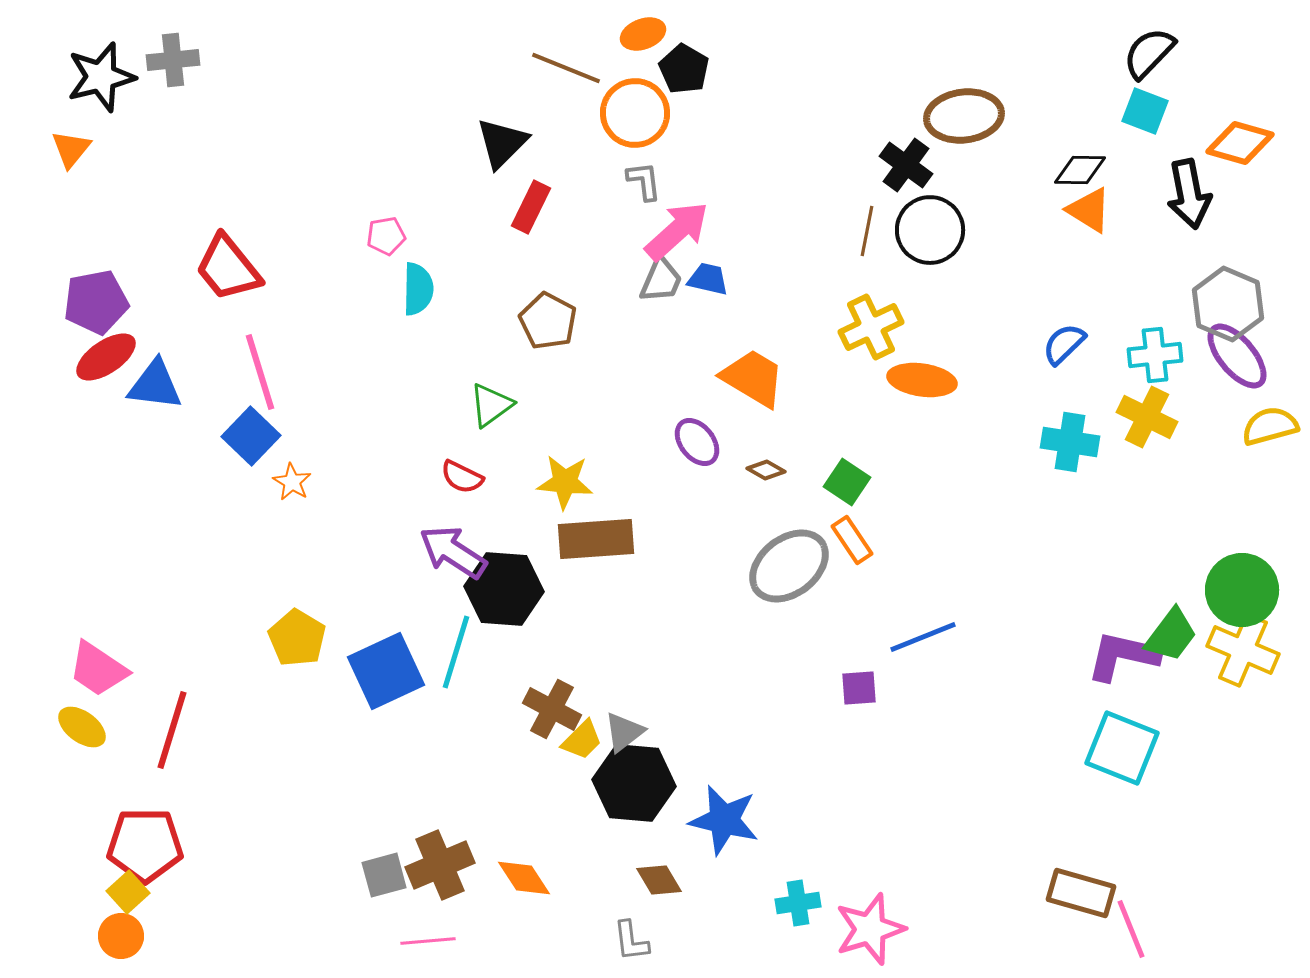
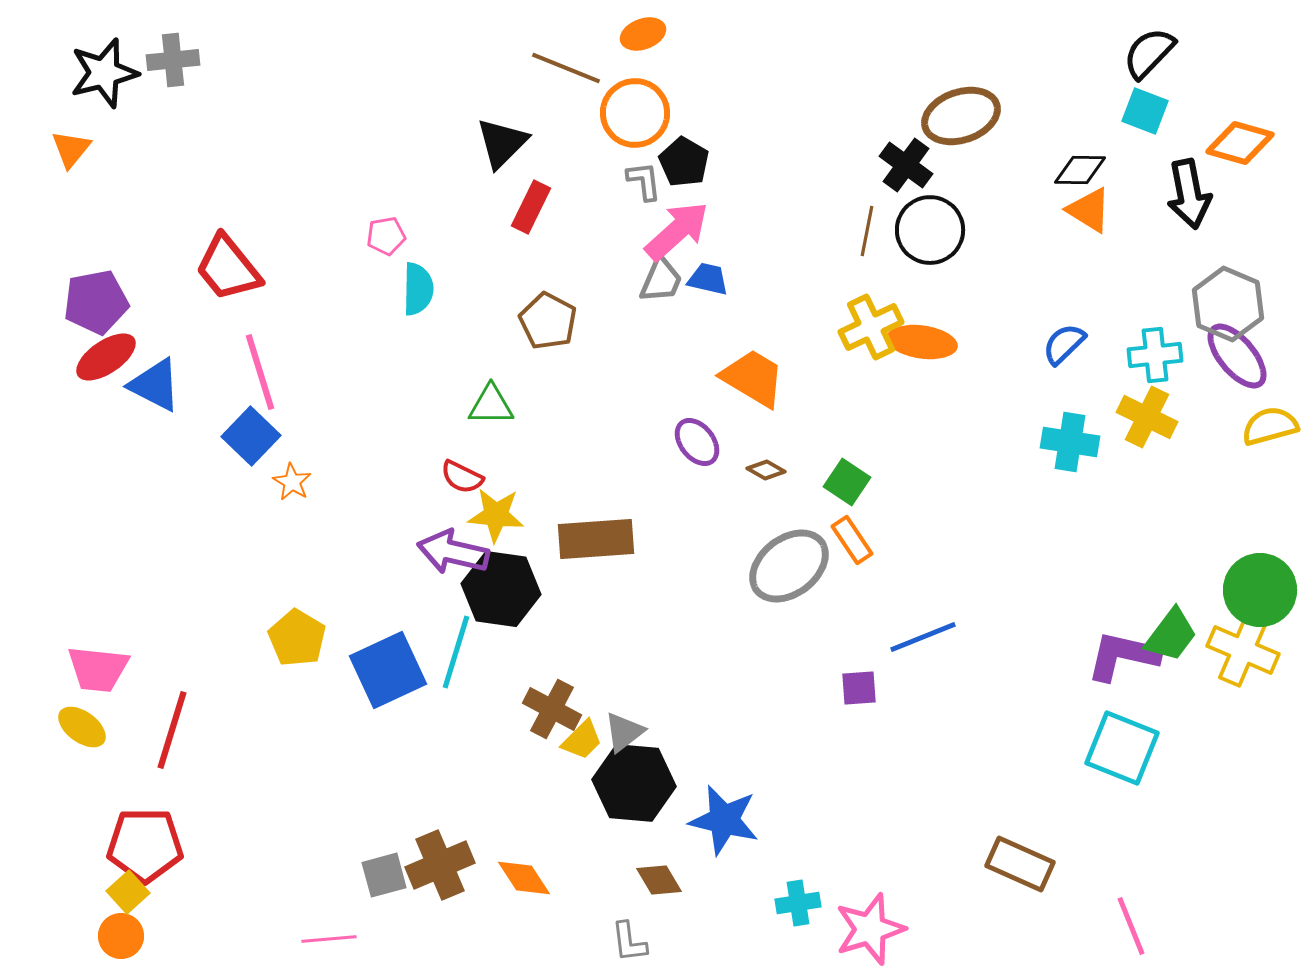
black pentagon at (684, 69): moved 93 px down
black star at (101, 77): moved 3 px right, 4 px up
brown ellipse at (964, 116): moved 3 px left; rotated 12 degrees counterclockwise
orange ellipse at (922, 380): moved 38 px up
blue triangle at (155, 385): rotated 20 degrees clockwise
green triangle at (491, 405): rotated 36 degrees clockwise
yellow star at (565, 482): moved 69 px left, 33 px down
purple arrow at (453, 552): rotated 20 degrees counterclockwise
black hexagon at (504, 589): moved 3 px left; rotated 4 degrees clockwise
green circle at (1242, 590): moved 18 px right
pink trapezoid at (98, 669): rotated 28 degrees counterclockwise
blue square at (386, 671): moved 2 px right, 1 px up
brown rectangle at (1081, 893): moved 61 px left, 29 px up; rotated 8 degrees clockwise
pink line at (1131, 929): moved 3 px up
pink line at (428, 941): moved 99 px left, 2 px up
gray L-shape at (631, 941): moved 2 px left, 1 px down
